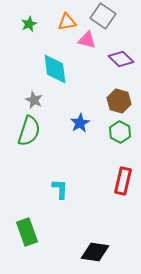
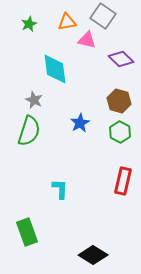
black diamond: moved 2 px left, 3 px down; rotated 24 degrees clockwise
